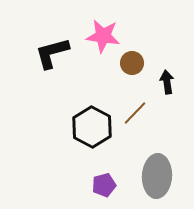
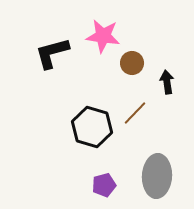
black hexagon: rotated 12 degrees counterclockwise
